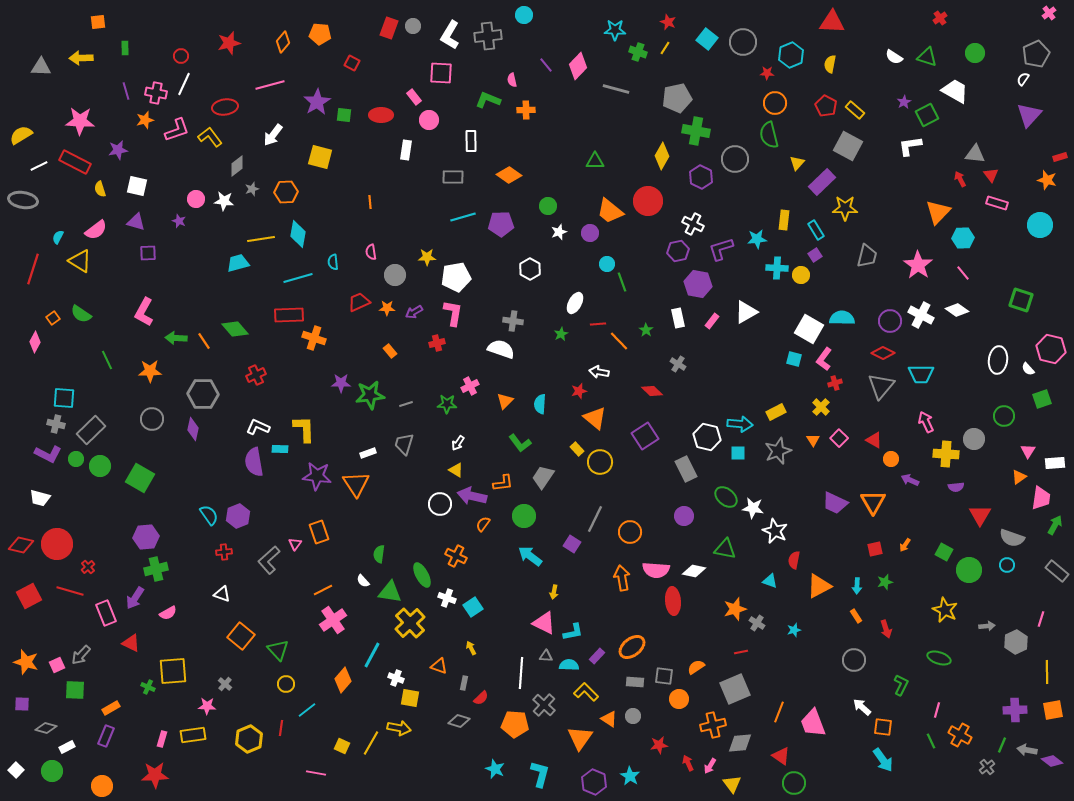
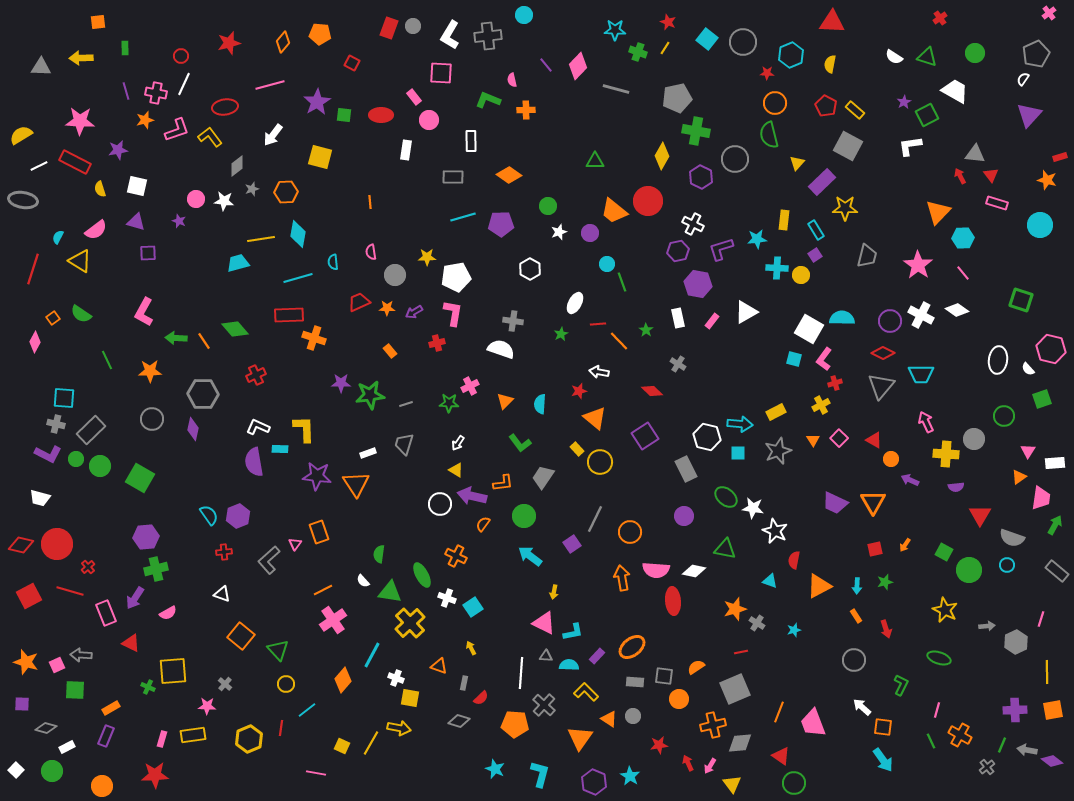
red arrow at (960, 179): moved 3 px up
orange trapezoid at (610, 211): moved 4 px right
green star at (447, 404): moved 2 px right, 1 px up
yellow cross at (821, 407): moved 2 px up; rotated 18 degrees clockwise
purple square at (572, 544): rotated 24 degrees clockwise
gray arrow at (81, 655): rotated 50 degrees clockwise
